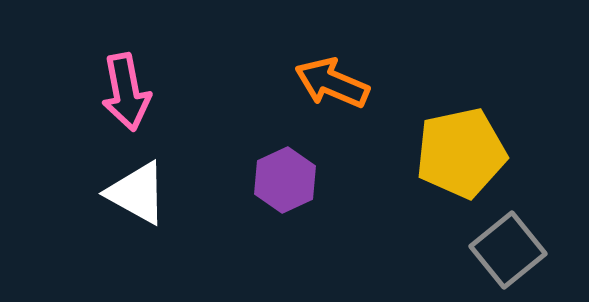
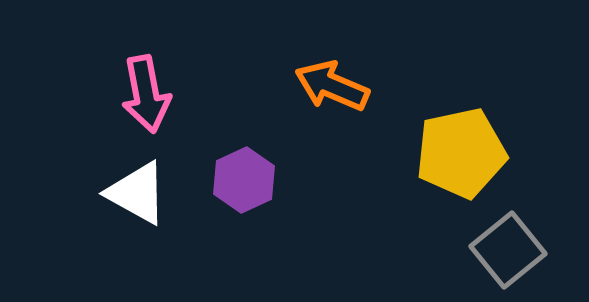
orange arrow: moved 3 px down
pink arrow: moved 20 px right, 2 px down
purple hexagon: moved 41 px left
